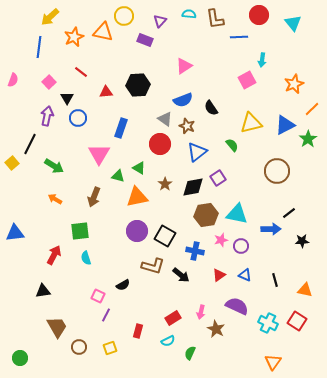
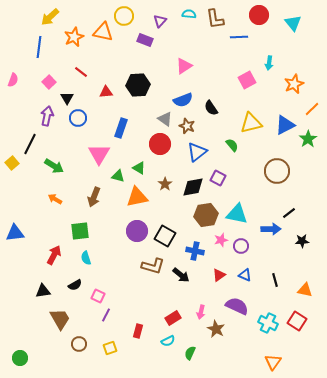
cyan arrow at (262, 60): moved 7 px right, 3 px down
purple square at (218, 178): rotated 28 degrees counterclockwise
black semicircle at (123, 285): moved 48 px left
brown trapezoid at (57, 327): moved 3 px right, 8 px up
brown circle at (79, 347): moved 3 px up
